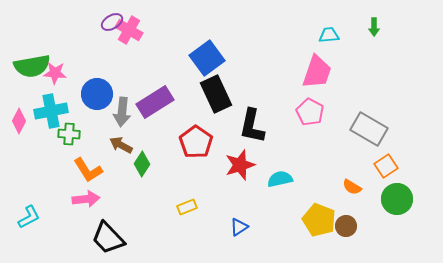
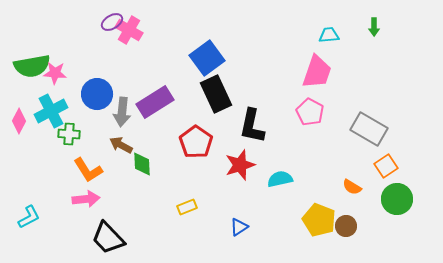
cyan cross: rotated 16 degrees counterclockwise
green diamond: rotated 35 degrees counterclockwise
